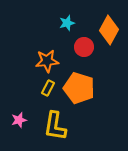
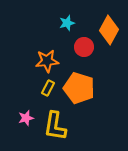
pink star: moved 7 px right, 2 px up
